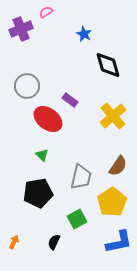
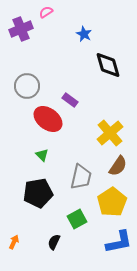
yellow cross: moved 3 px left, 17 px down
